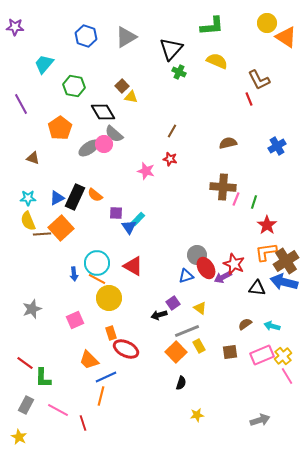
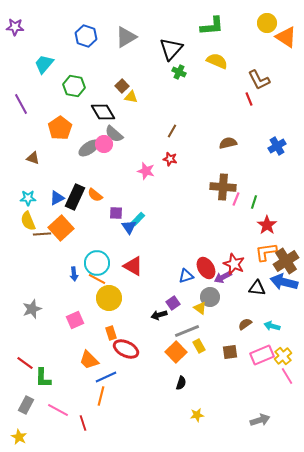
gray circle at (197, 255): moved 13 px right, 42 px down
